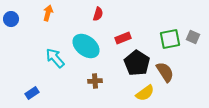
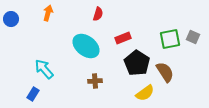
cyan arrow: moved 11 px left, 11 px down
blue rectangle: moved 1 px right, 1 px down; rotated 24 degrees counterclockwise
